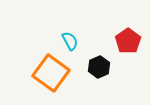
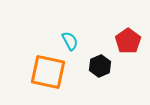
black hexagon: moved 1 px right, 1 px up
orange square: moved 3 px left, 1 px up; rotated 24 degrees counterclockwise
